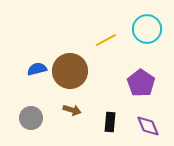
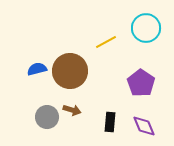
cyan circle: moved 1 px left, 1 px up
yellow line: moved 2 px down
gray circle: moved 16 px right, 1 px up
purple diamond: moved 4 px left
